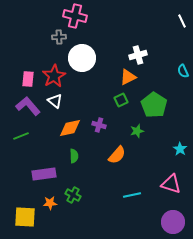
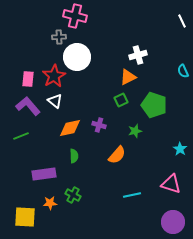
white circle: moved 5 px left, 1 px up
green pentagon: rotated 15 degrees counterclockwise
green star: moved 2 px left
